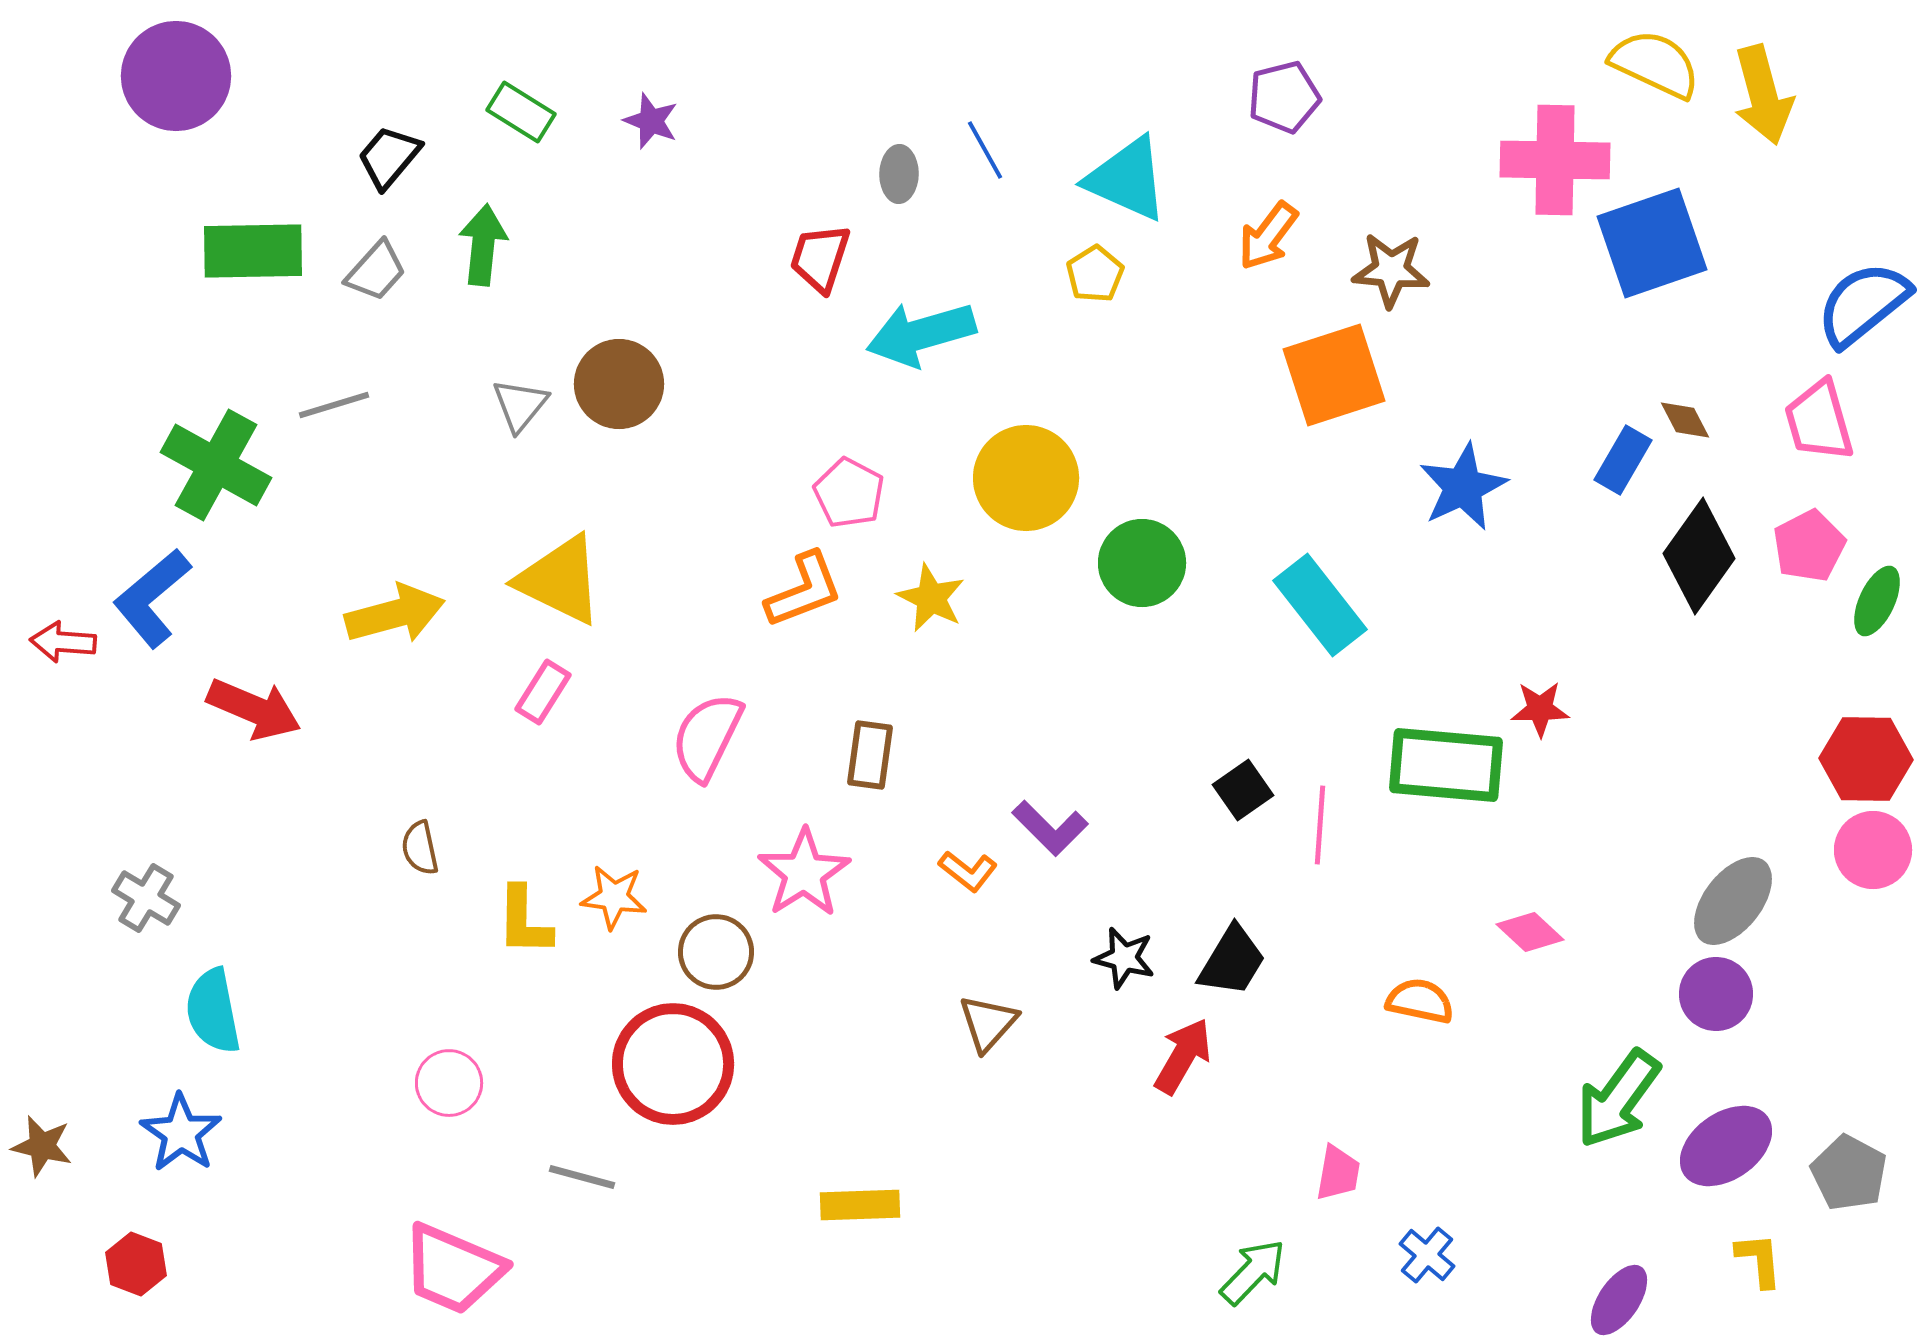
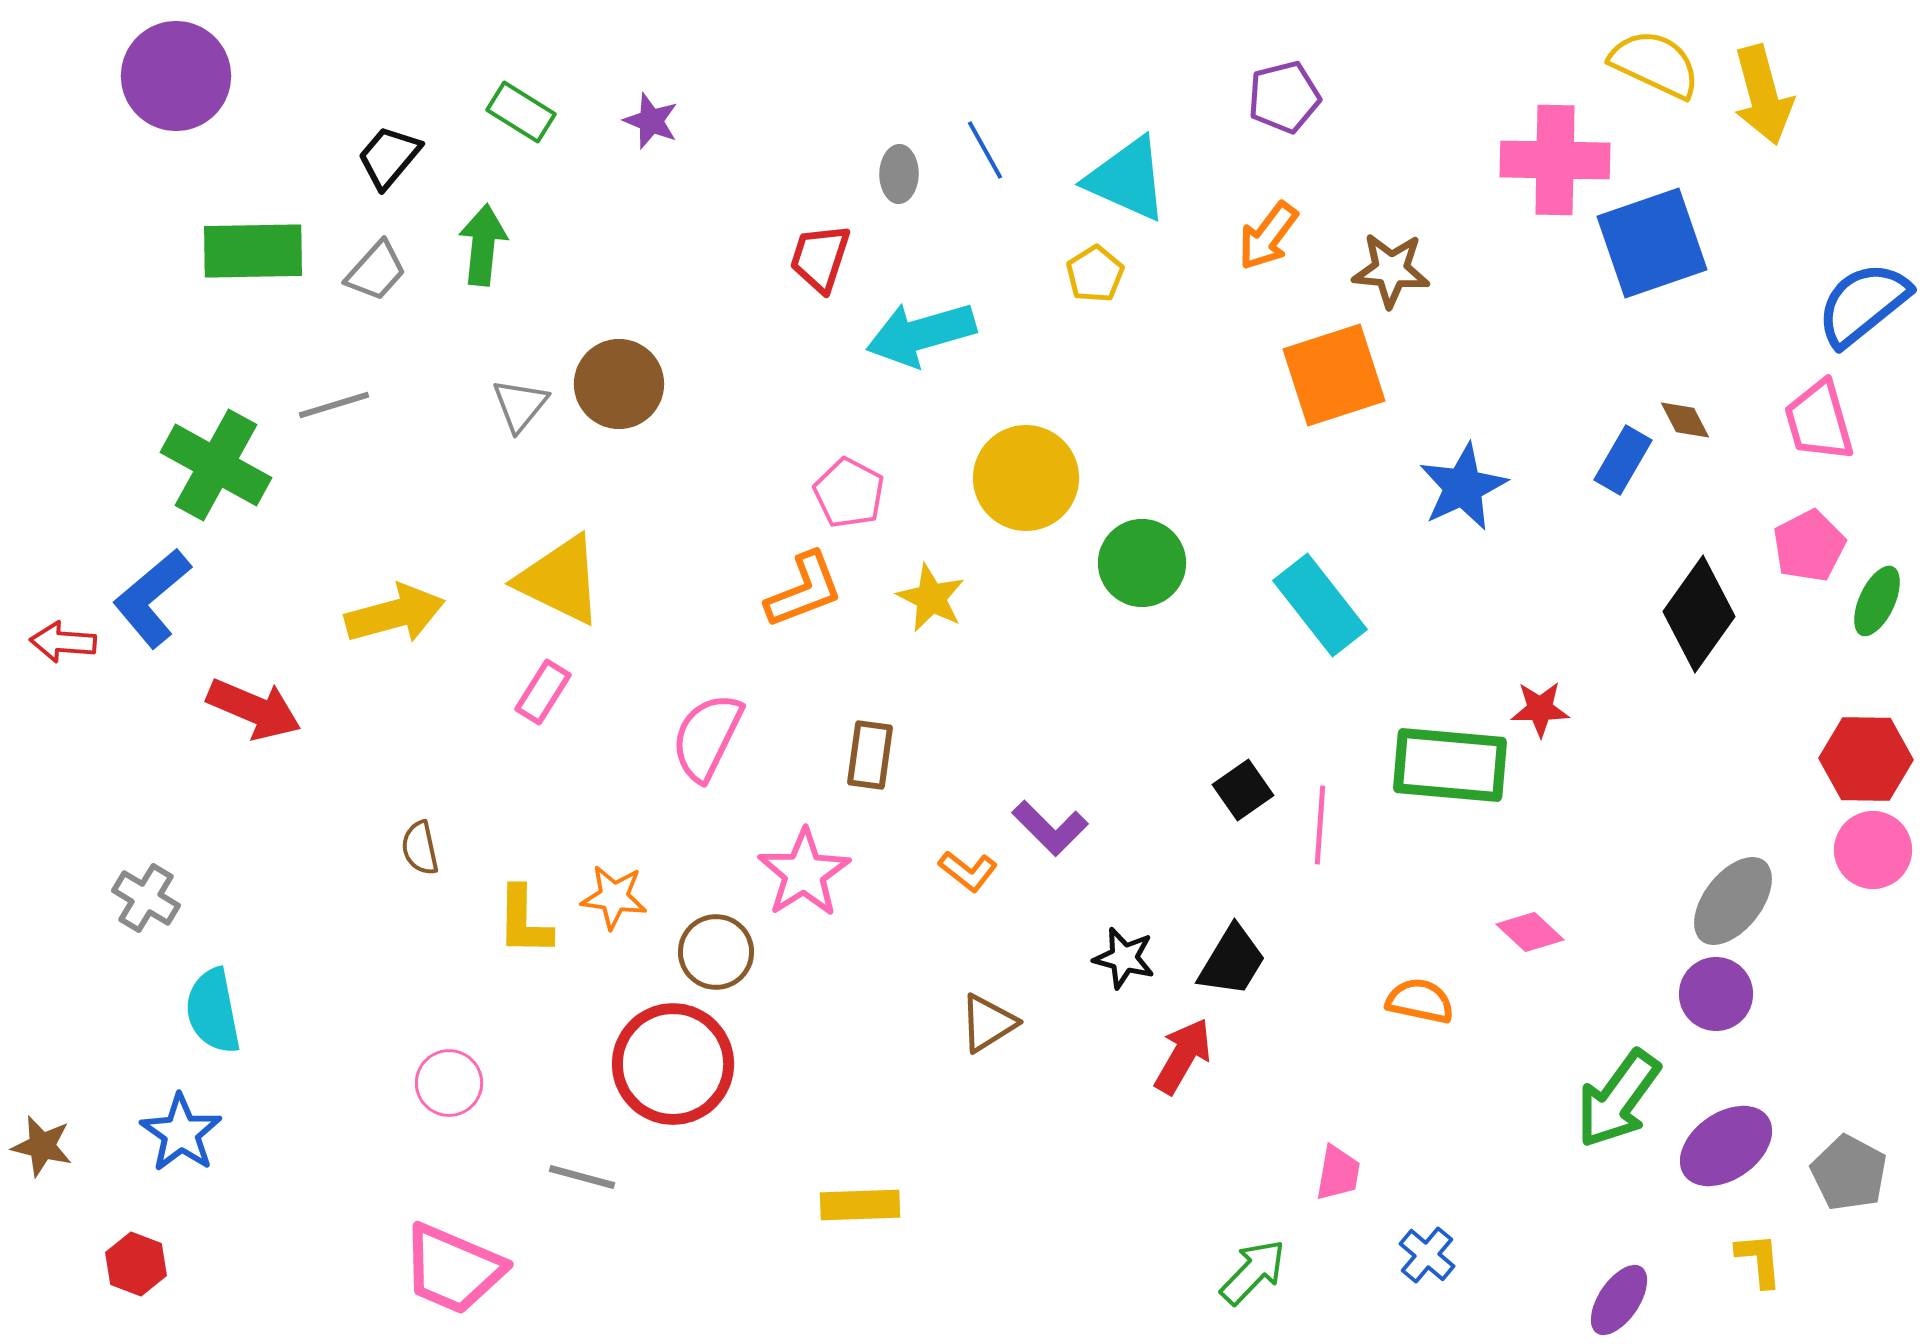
black diamond at (1699, 556): moved 58 px down
green rectangle at (1446, 765): moved 4 px right
brown triangle at (988, 1023): rotated 16 degrees clockwise
